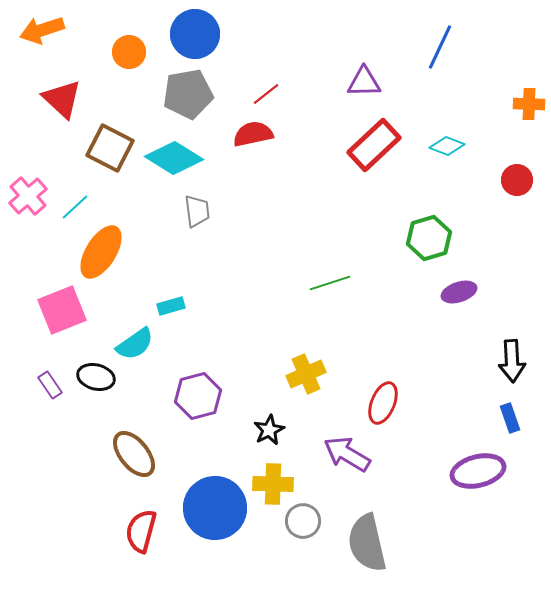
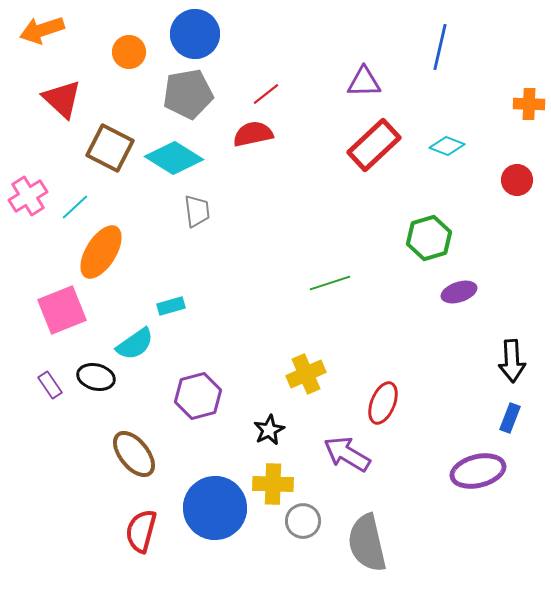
blue line at (440, 47): rotated 12 degrees counterclockwise
pink cross at (28, 196): rotated 9 degrees clockwise
blue rectangle at (510, 418): rotated 40 degrees clockwise
